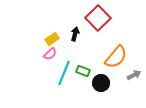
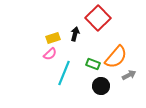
yellow rectangle: moved 1 px right, 1 px up; rotated 16 degrees clockwise
green rectangle: moved 10 px right, 7 px up
gray arrow: moved 5 px left
black circle: moved 3 px down
